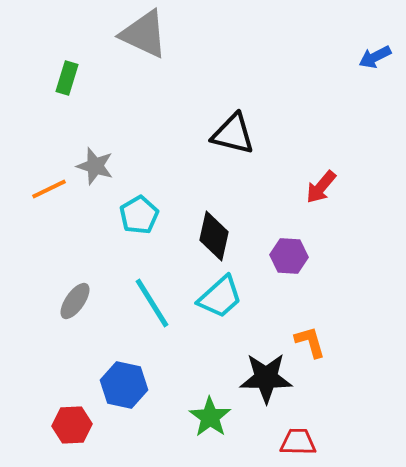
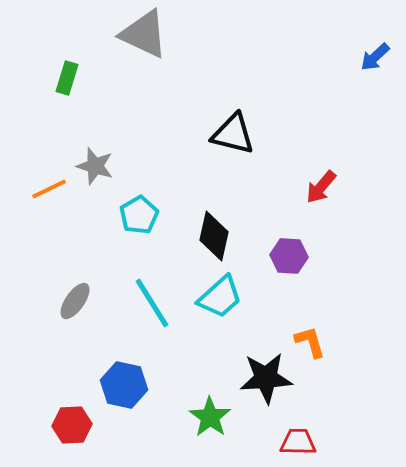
blue arrow: rotated 16 degrees counterclockwise
black star: rotated 4 degrees counterclockwise
